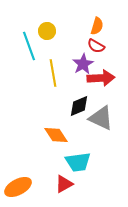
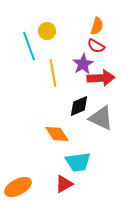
orange diamond: moved 1 px right, 1 px up
